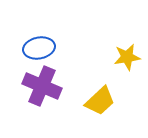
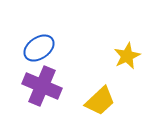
blue ellipse: rotated 24 degrees counterclockwise
yellow star: moved 1 px up; rotated 16 degrees counterclockwise
